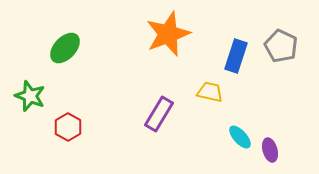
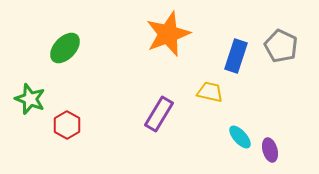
green star: moved 3 px down
red hexagon: moved 1 px left, 2 px up
